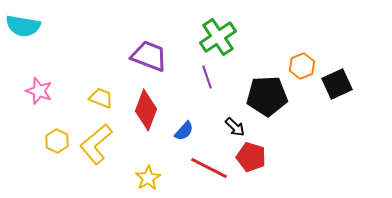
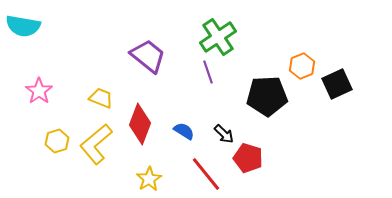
purple trapezoid: moved 1 px left; rotated 18 degrees clockwise
purple line: moved 1 px right, 5 px up
pink star: rotated 16 degrees clockwise
red diamond: moved 6 px left, 14 px down
black arrow: moved 11 px left, 7 px down
blue semicircle: rotated 100 degrees counterclockwise
yellow hexagon: rotated 15 degrees clockwise
red pentagon: moved 3 px left, 1 px down
red line: moved 3 px left, 6 px down; rotated 24 degrees clockwise
yellow star: moved 1 px right, 1 px down
